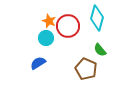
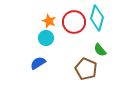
red circle: moved 6 px right, 4 px up
